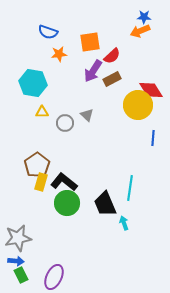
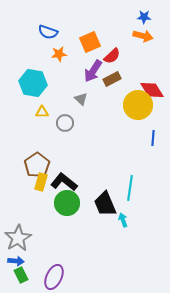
orange arrow: moved 3 px right, 5 px down; rotated 144 degrees counterclockwise
orange square: rotated 15 degrees counterclockwise
red diamond: moved 1 px right
gray triangle: moved 6 px left, 16 px up
cyan arrow: moved 1 px left, 3 px up
gray star: rotated 20 degrees counterclockwise
